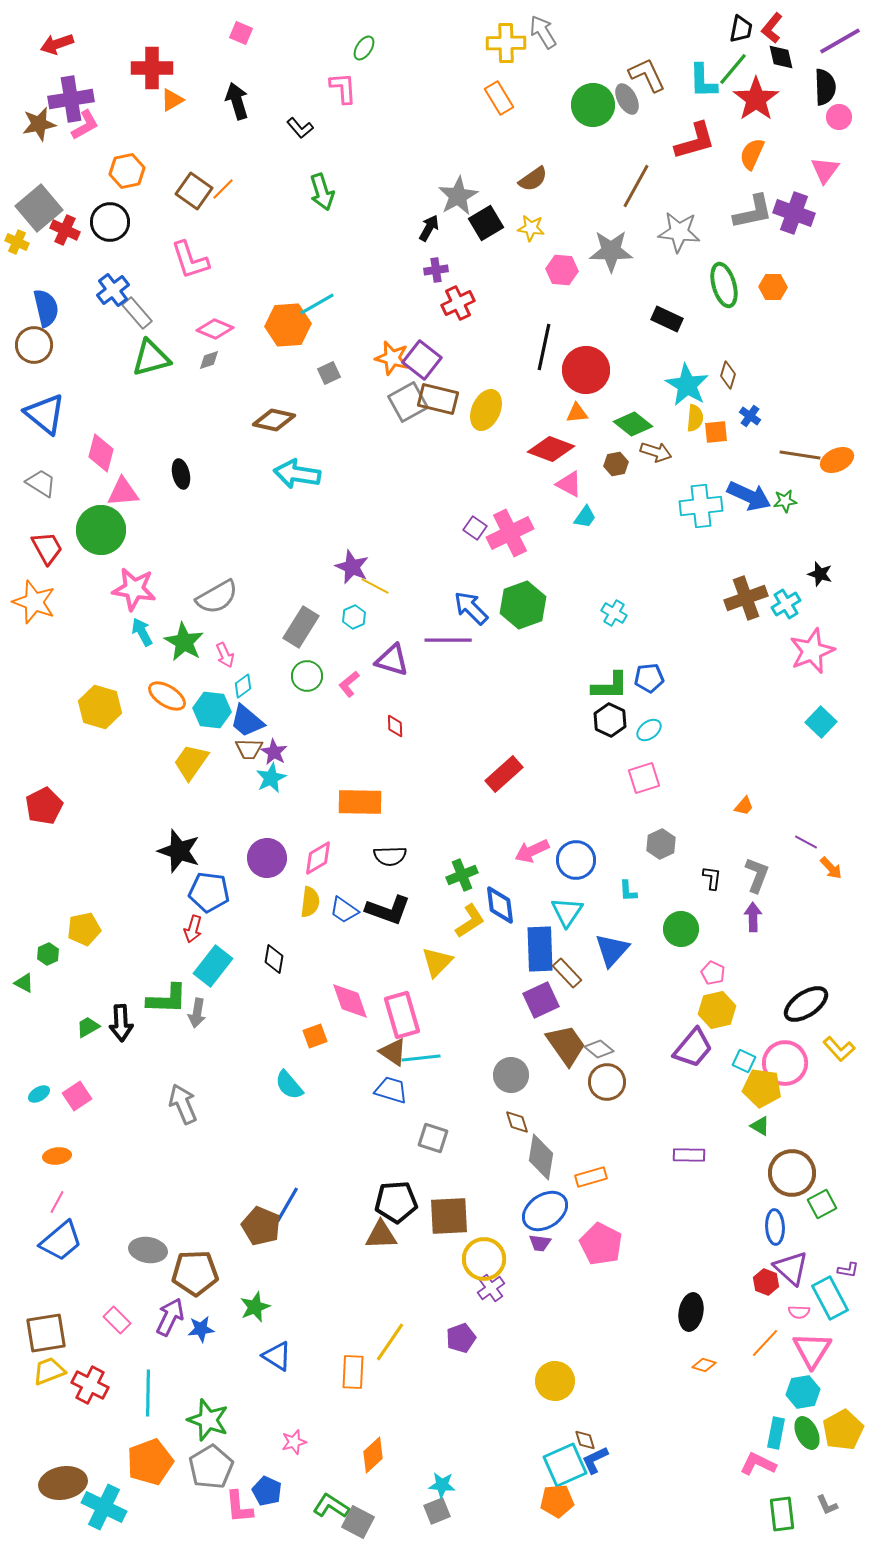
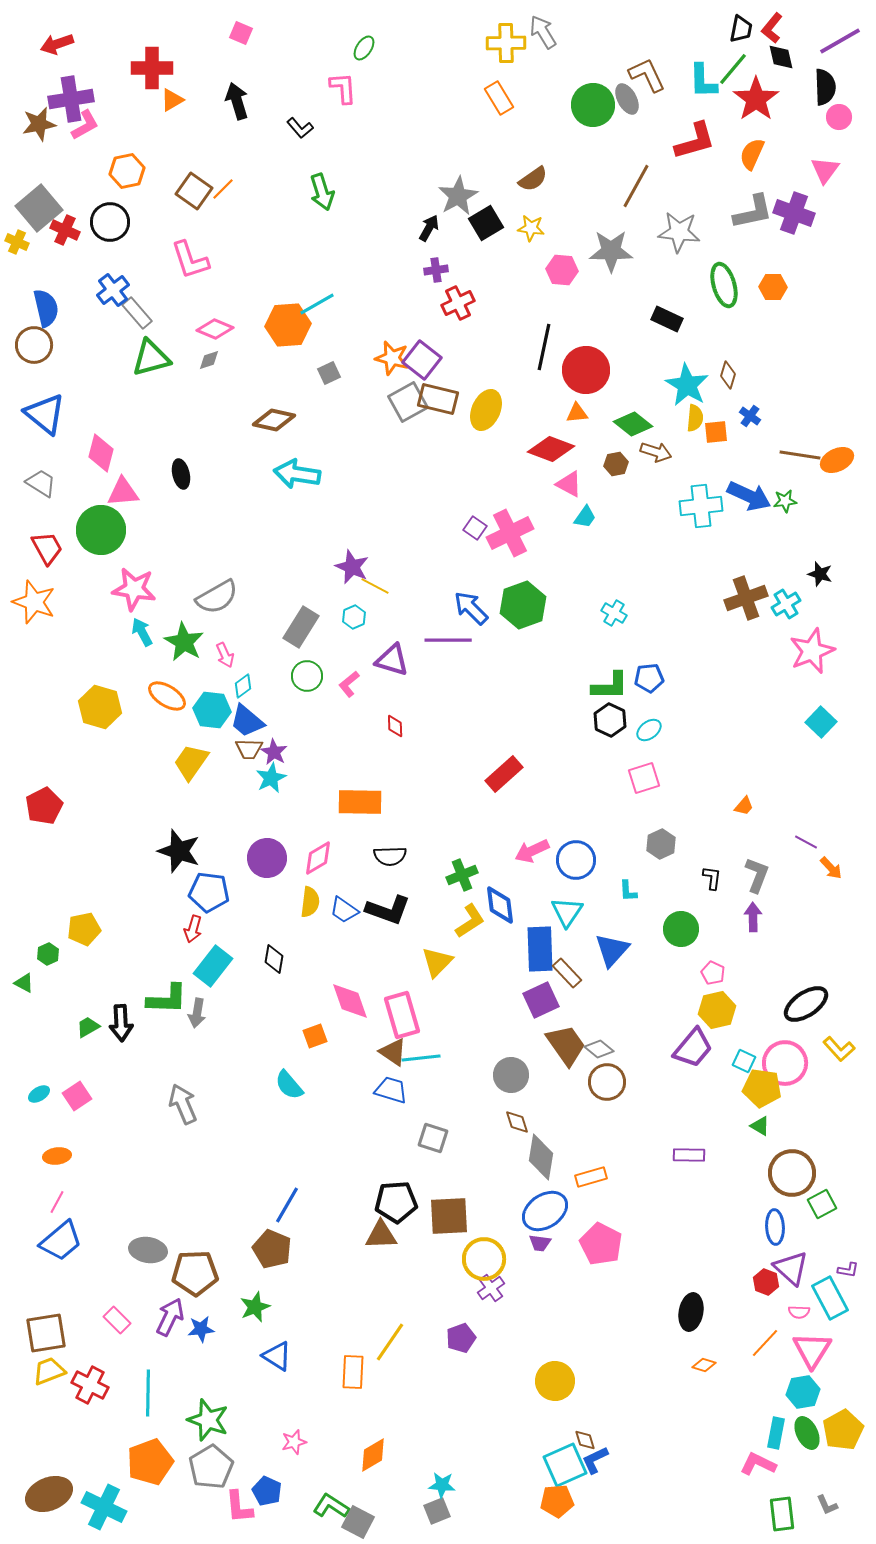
brown pentagon at (261, 1226): moved 11 px right, 23 px down
orange diamond at (373, 1455): rotated 12 degrees clockwise
brown ellipse at (63, 1483): moved 14 px left, 11 px down; rotated 12 degrees counterclockwise
